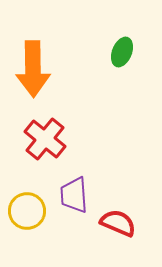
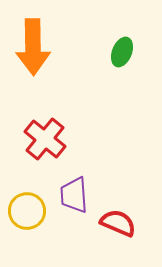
orange arrow: moved 22 px up
